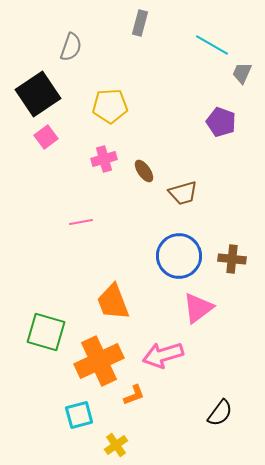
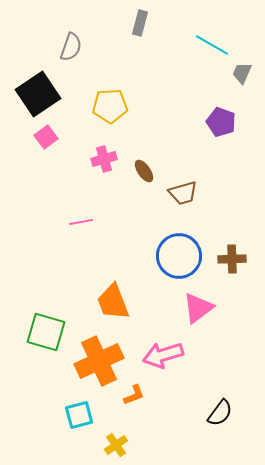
brown cross: rotated 8 degrees counterclockwise
